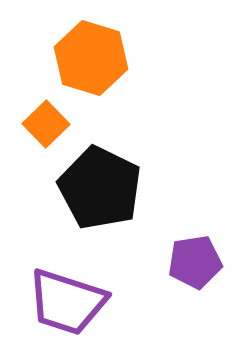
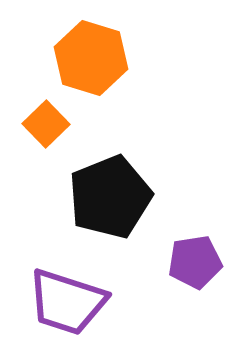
black pentagon: moved 10 px right, 9 px down; rotated 24 degrees clockwise
